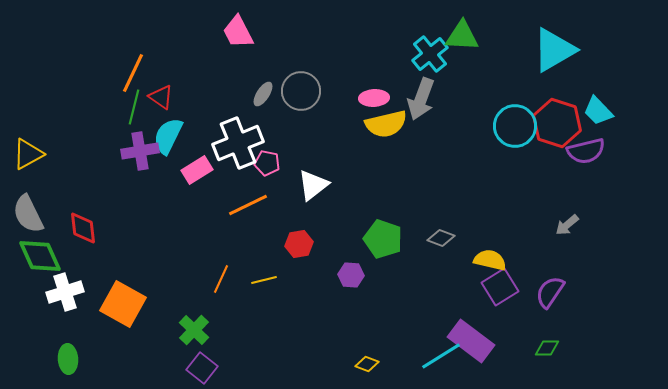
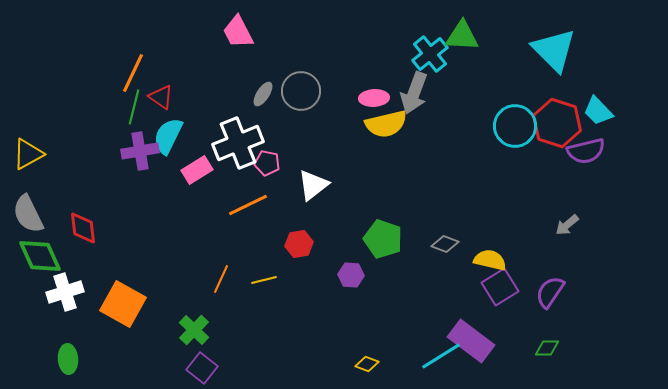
cyan triangle at (554, 50): rotated 45 degrees counterclockwise
gray arrow at (421, 99): moved 7 px left, 6 px up
gray diamond at (441, 238): moved 4 px right, 6 px down
